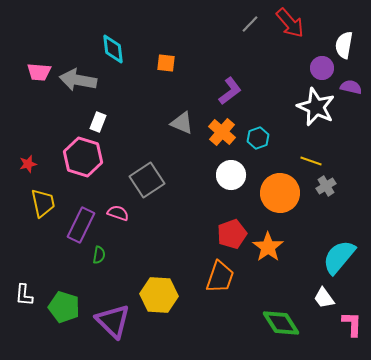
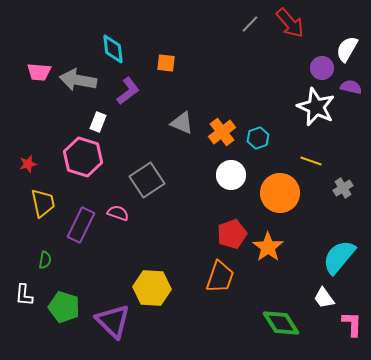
white semicircle: moved 3 px right, 4 px down; rotated 20 degrees clockwise
purple L-shape: moved 102 px left
orange cross: rotated 12 degrees clockwise
gray cross: moved 17 px right, 2 px down
green semicircle: moved 54 px left, 5 px down
yellow hexagon: moved 7 px left, 7 px up
